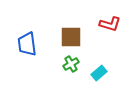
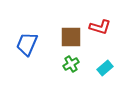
red L-shape: moved 10 px left, 3 px down
blue trapezoid: rotated 30 degrees clockwise
cyan rectangle: moved 6 px right, 5 px up
